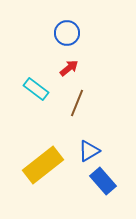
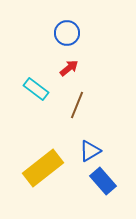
brown line: moved 2 px down
blue triangle: moved 1 px right
yellow rectangle: moved 3 px down
